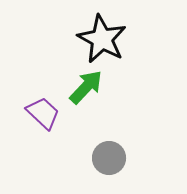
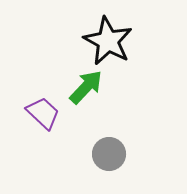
black star: moved 6 px right, 2 px down
gray circle: moved 4 px up
